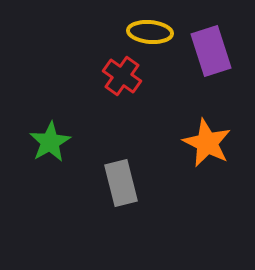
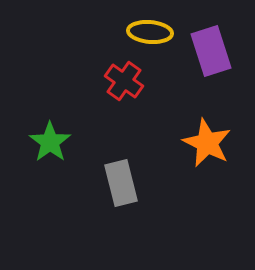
red cross: moved 2 px right, 5 px down
green star: rotated 6 degrees counterclockwise
